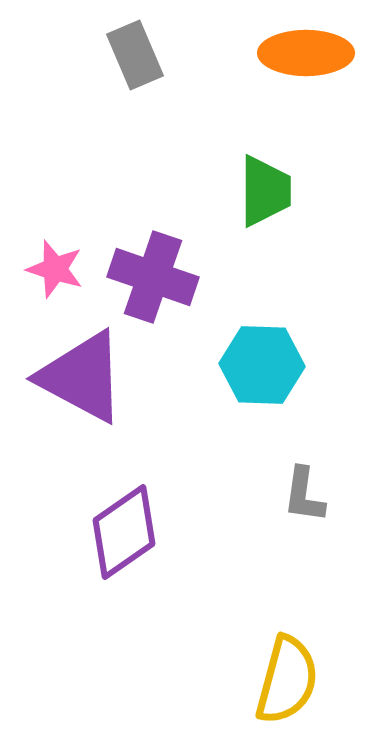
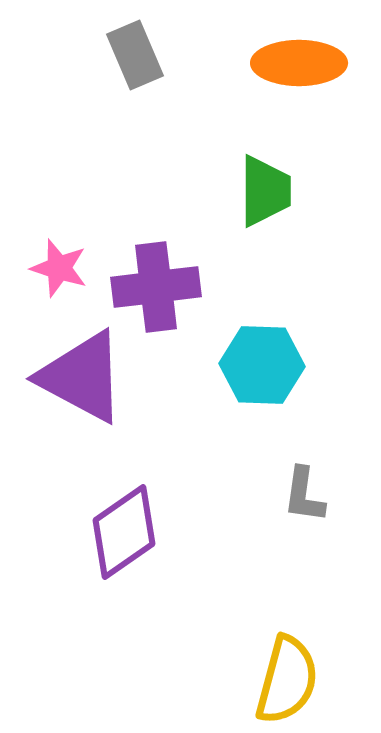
orange ellipse: moved 7 px left, 10 px down
pink star: moved 4 px right, 1 px up
purple cross: moved 3 px right, 10 px down; rotated 26 degrees counterclockwise
